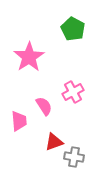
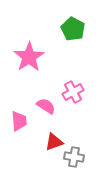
pink semicircle: moved 2 px right; rotated 24 degrees counterclockwise
